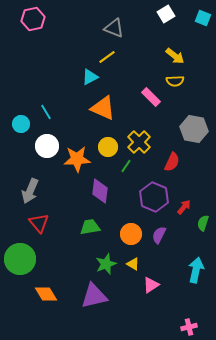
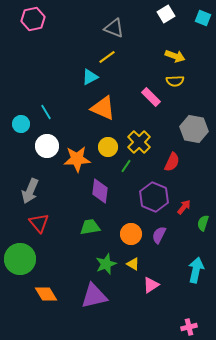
yellow arrow: rotated 18 degrees counterclockwise
